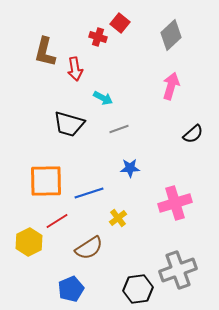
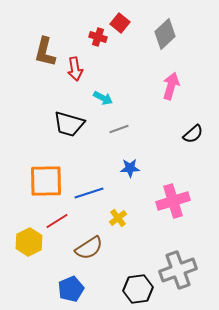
gray diamond: moved 6 px left, 1 px up
pink cross: moved 2 px left, 2 px up
